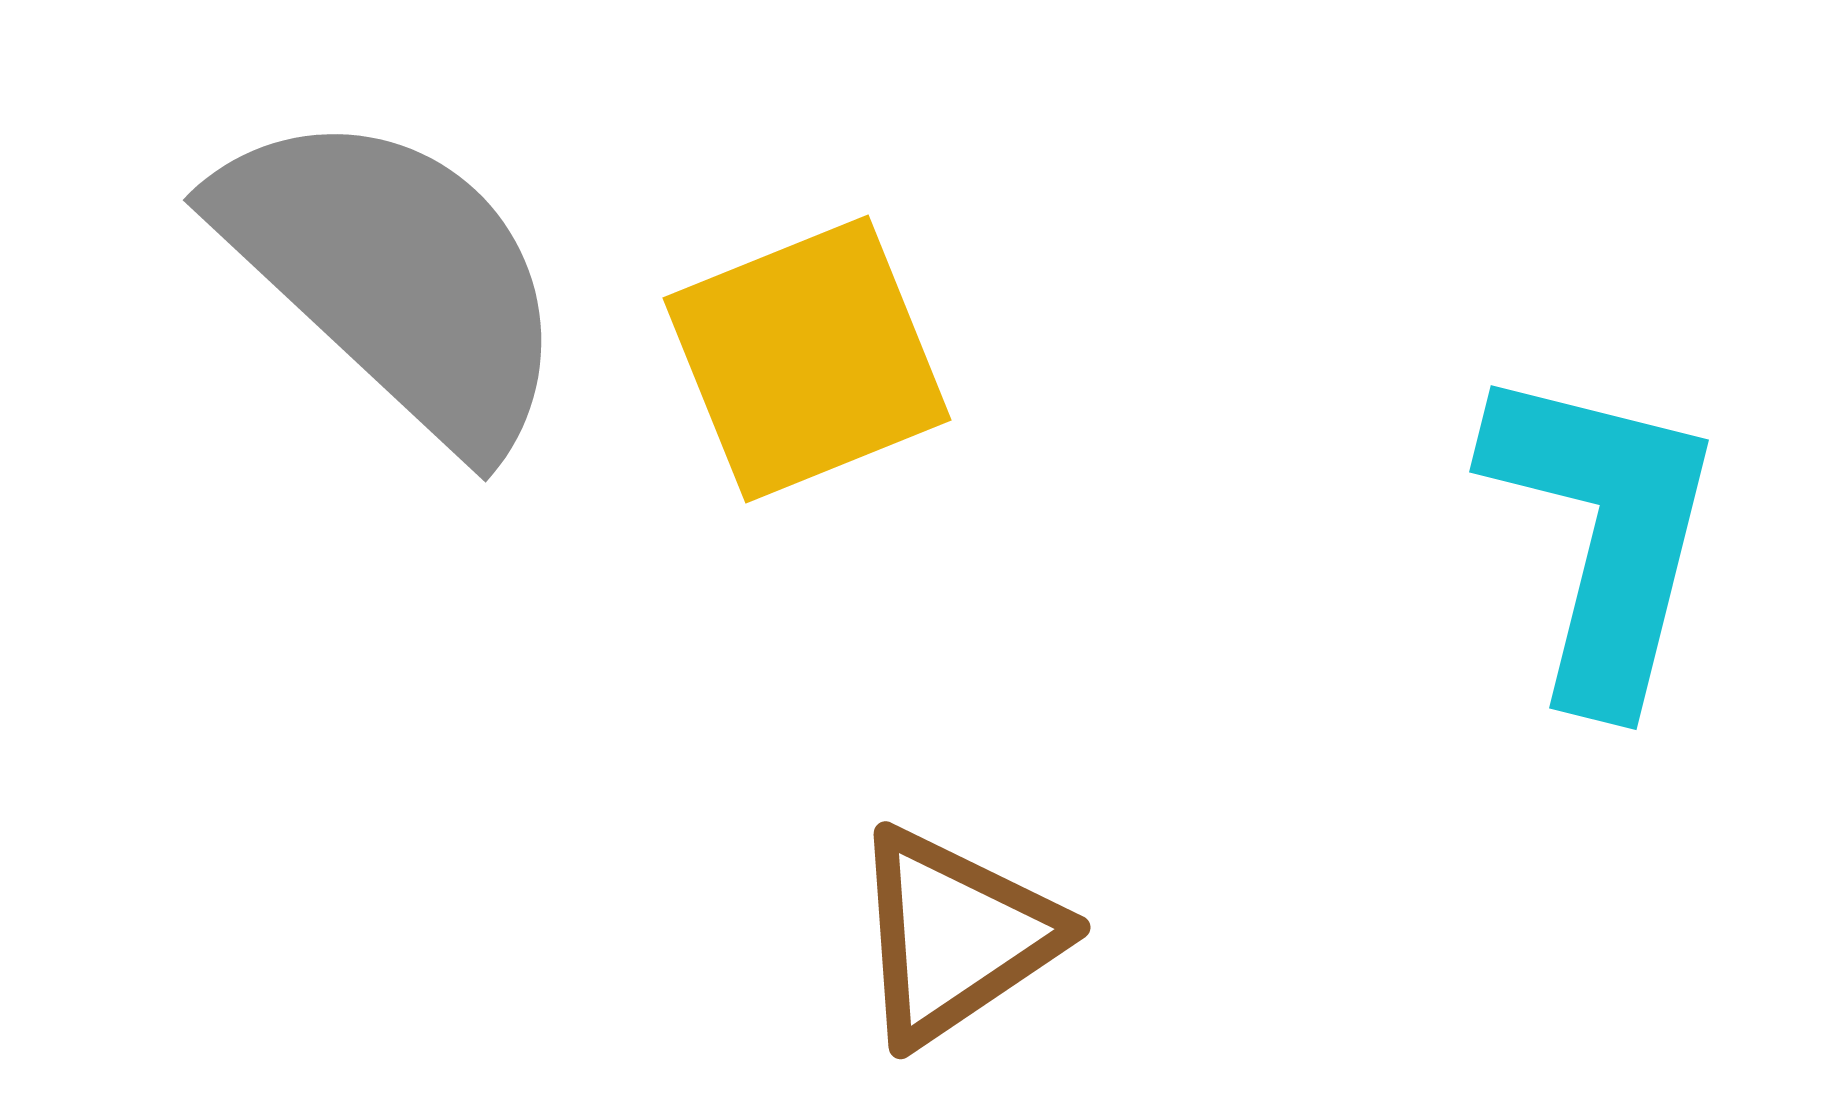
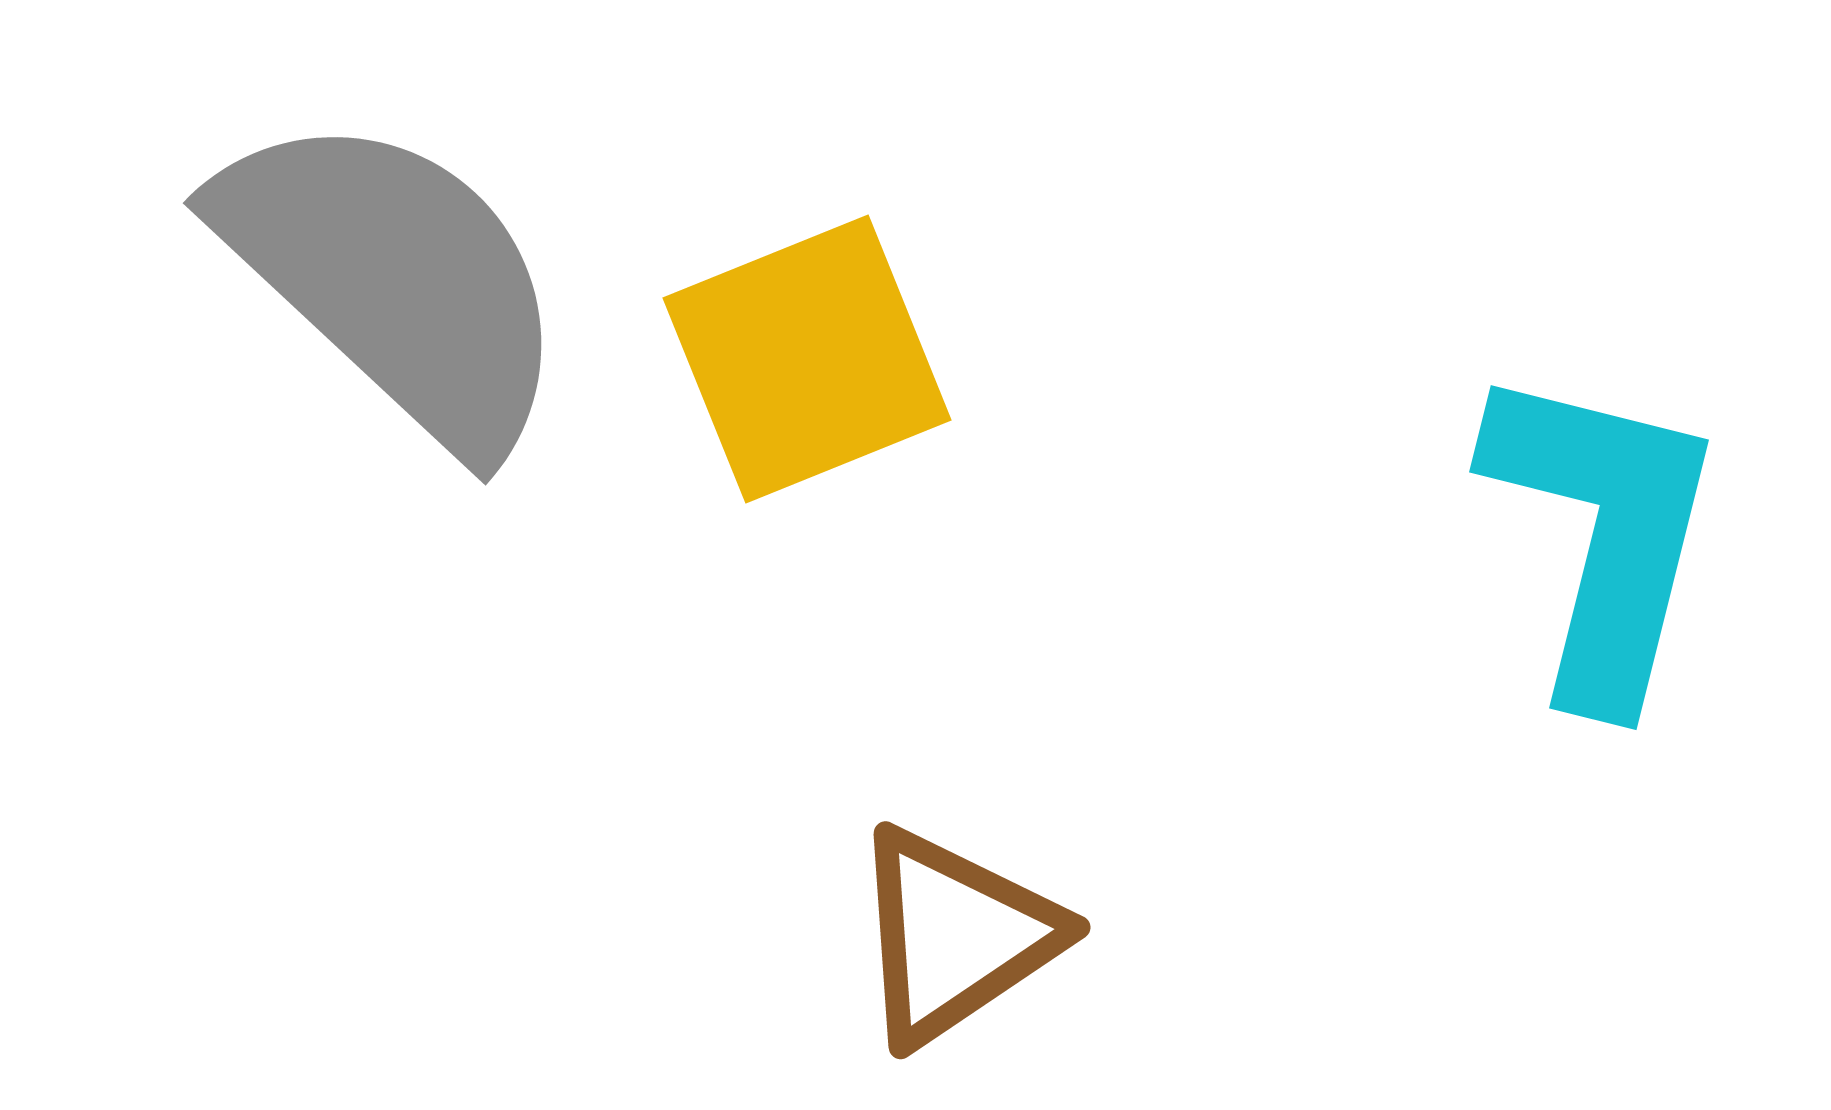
gray semicircle: moved 3 px down
